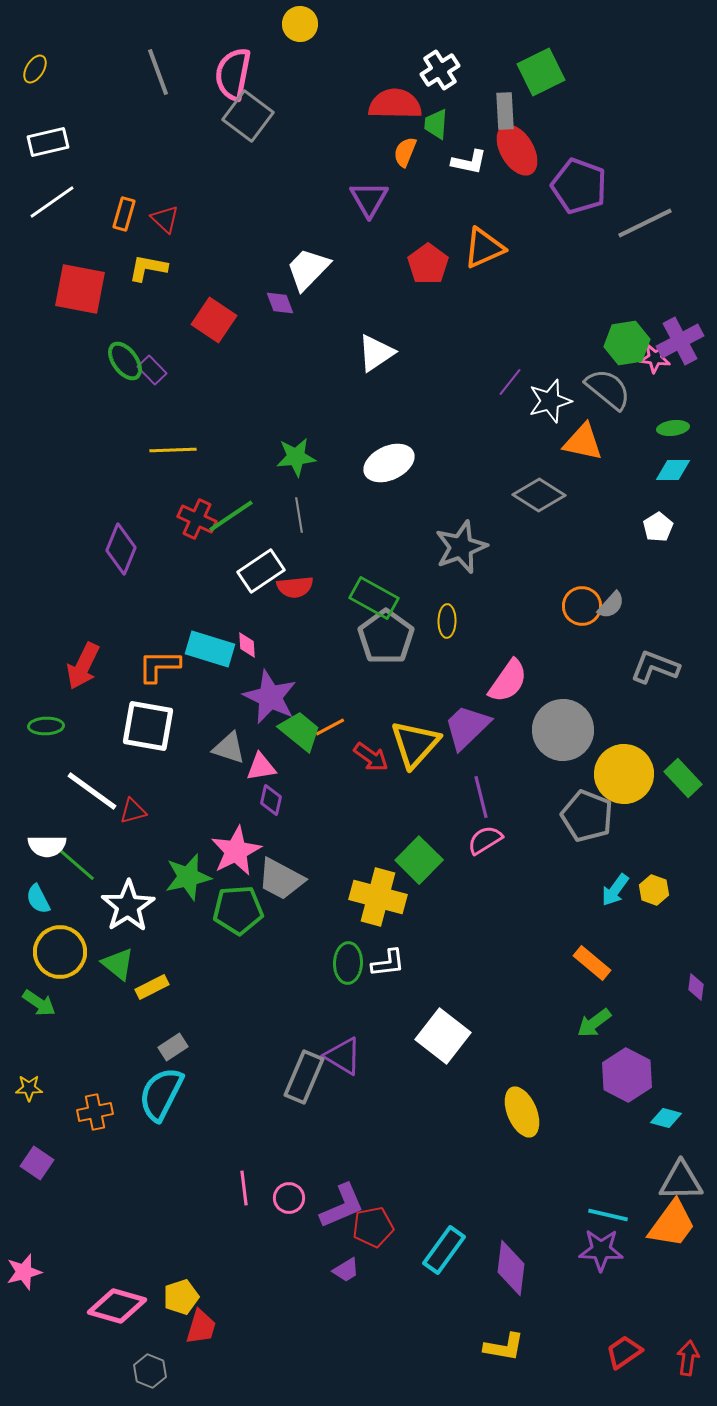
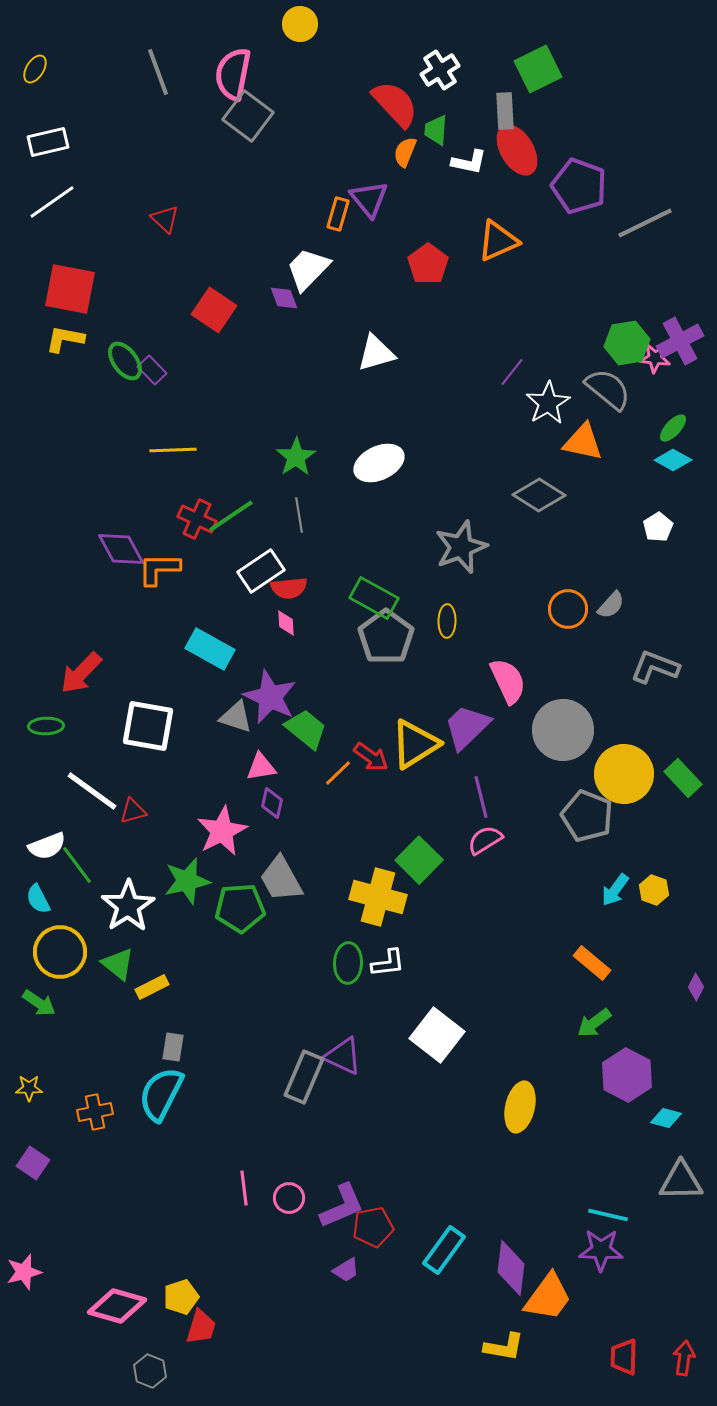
green square at (541, 72): moved 3 px left, 3 px up
red semicircle at (395, 104): rotated 46 degrees clockwise
green trapezoid at (436, 124): moved 6 px down
purple triangle at (369, 199): rotated 9 degrees counterclockwise
orange rectangle at (124, 214): moved 214 px right
orange triangle at (484, 248): moved 14 px right, 7 px up
yellow L-shape at (148, 268): moved 83 px left, 71 px down
red square at (80, 289): moved 10 px left
purple diamond at (280, 303): moved 4 px right, 5 px up
red square at (214, 320): moved 10 px up
white triangle at (376, 353): rotated 18 degrees clockwise
purple line at (510, 382): moved 2 px right, 10 px up
white star at (550, 401): moved 2 px left, 2 px down; rotated 15 degrees counterclockwise
green ellipse at (673, 428): rotated 40 degrees counterclockwise
green star at (296, 457): rotated 27 degrees counterclockwise
white ellipse at (389, 463): moved 10 px left
cyan diamond at (673, 470): moved 10 px up; rotated 30 degrees clockwise
purple diamond at (121, 549): rotated 51 degrees counterclockwise
red semicircle at (295, 587): moved 6 px left, 1 px down
orange circle at (582, 606): moved 14 px left, 3 px down
pink diamond at (247, 645): moved 39 px right, 22 px up
cyan rectangle at (210, 649): rotated 12 degrees clockwise
red arrow at (83, 666): moved 2 px left, 7 px down; rotated 18 degrees clockwise
orange L-shape at (159, 666): moved 97 px up
pink semicircle at (508, 681): rotated 60 degrees counterclockwise
orange line at (330, 727): moved 8 px right, 46 px down; rotated 16 degrees counterclockwise
green trapezoid at (300, 731): moved 6 px right, 2 px up
yellow triangle at (415, 744): rotated 16 degrees clockwise
gray triangle at (229, 748): moved 7 px right, 31 px up
purple diamond at (271, 800): moved 1 px right, 3 px down
white semicircle at (47, 846): rotated 21 degrees counterclockwise
pink star at (236, 851): moved 14 px left, 20 px up
green line at (77, 865): rotated 12 degrees clockwise
green star at (188, 877): moved 1 px left, 4 px down
gray trapezoid at (281, 879): rotated 33 degrees clockwise
green pentagon at (238, 910): moved 2 px right, 2 px up
purple diamond at (696, 987): rotated 20 degrees clockwise
white square at (443, 1036): moved 6 px left, 1 px up
gray rectangle at (173, 1047): rotated 48 degrees counterclockwise
purple triangle at (343, 1056): rotated 6 degrees counterclockwise
yellow ellipse at (522, 1112): moved 2 px left, 5 px up; rotated 36 degrees clockwise
purple square at (37, 1163): moved 4 px left
orange trapezoid at (672, 1224): moved 124 px left, 73 px down
red trapezoid at (624, 1352): moved 5 px down; rotated 54 degrees counterclockwise
red arrow at (688, 1358): moved 4 px left
